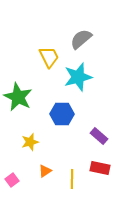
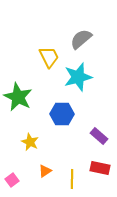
yellow star: rotated 30 degrees counterclockwise
